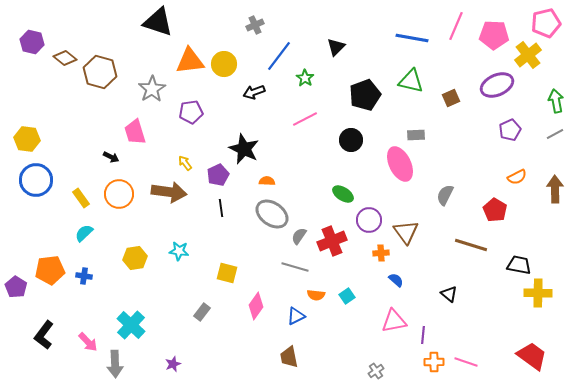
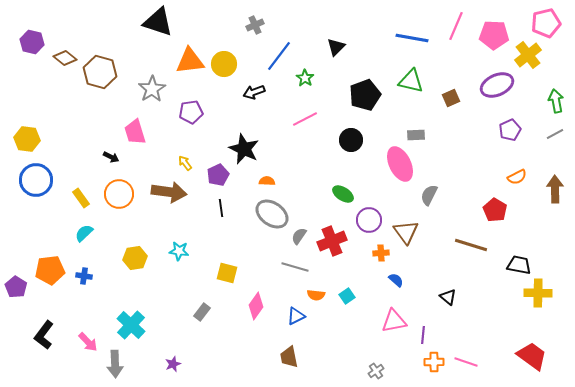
gray semicircle at (445, 195): moved 16 px left
black triangle at (449, 294): moved 1 px left, 3 px down
